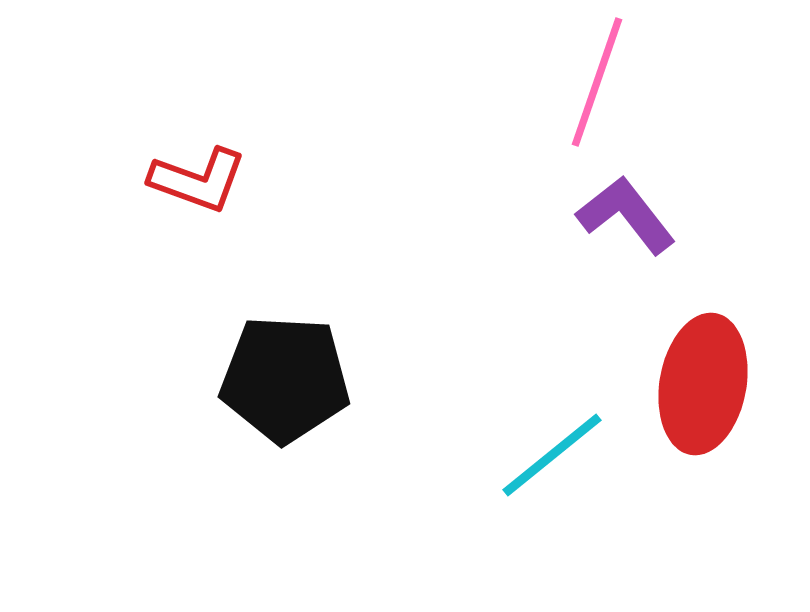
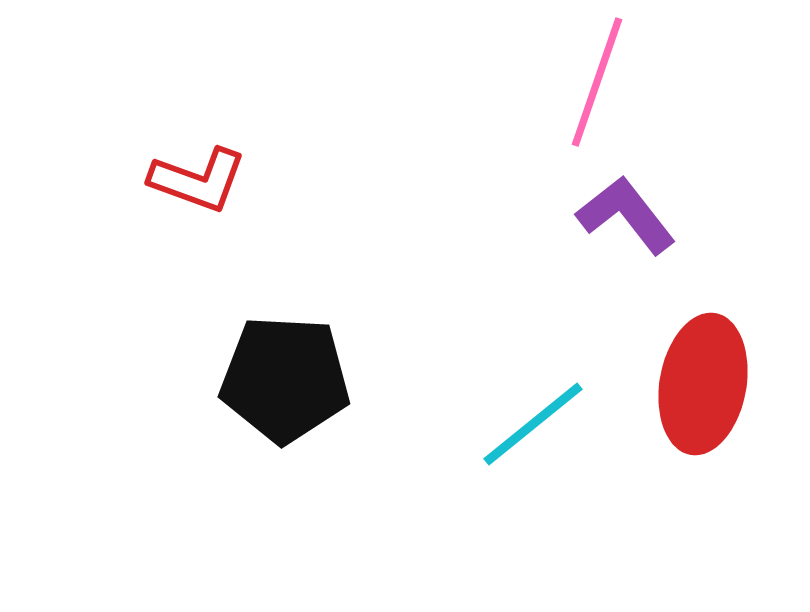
cyan line: moved 19 px left, 31 px up
